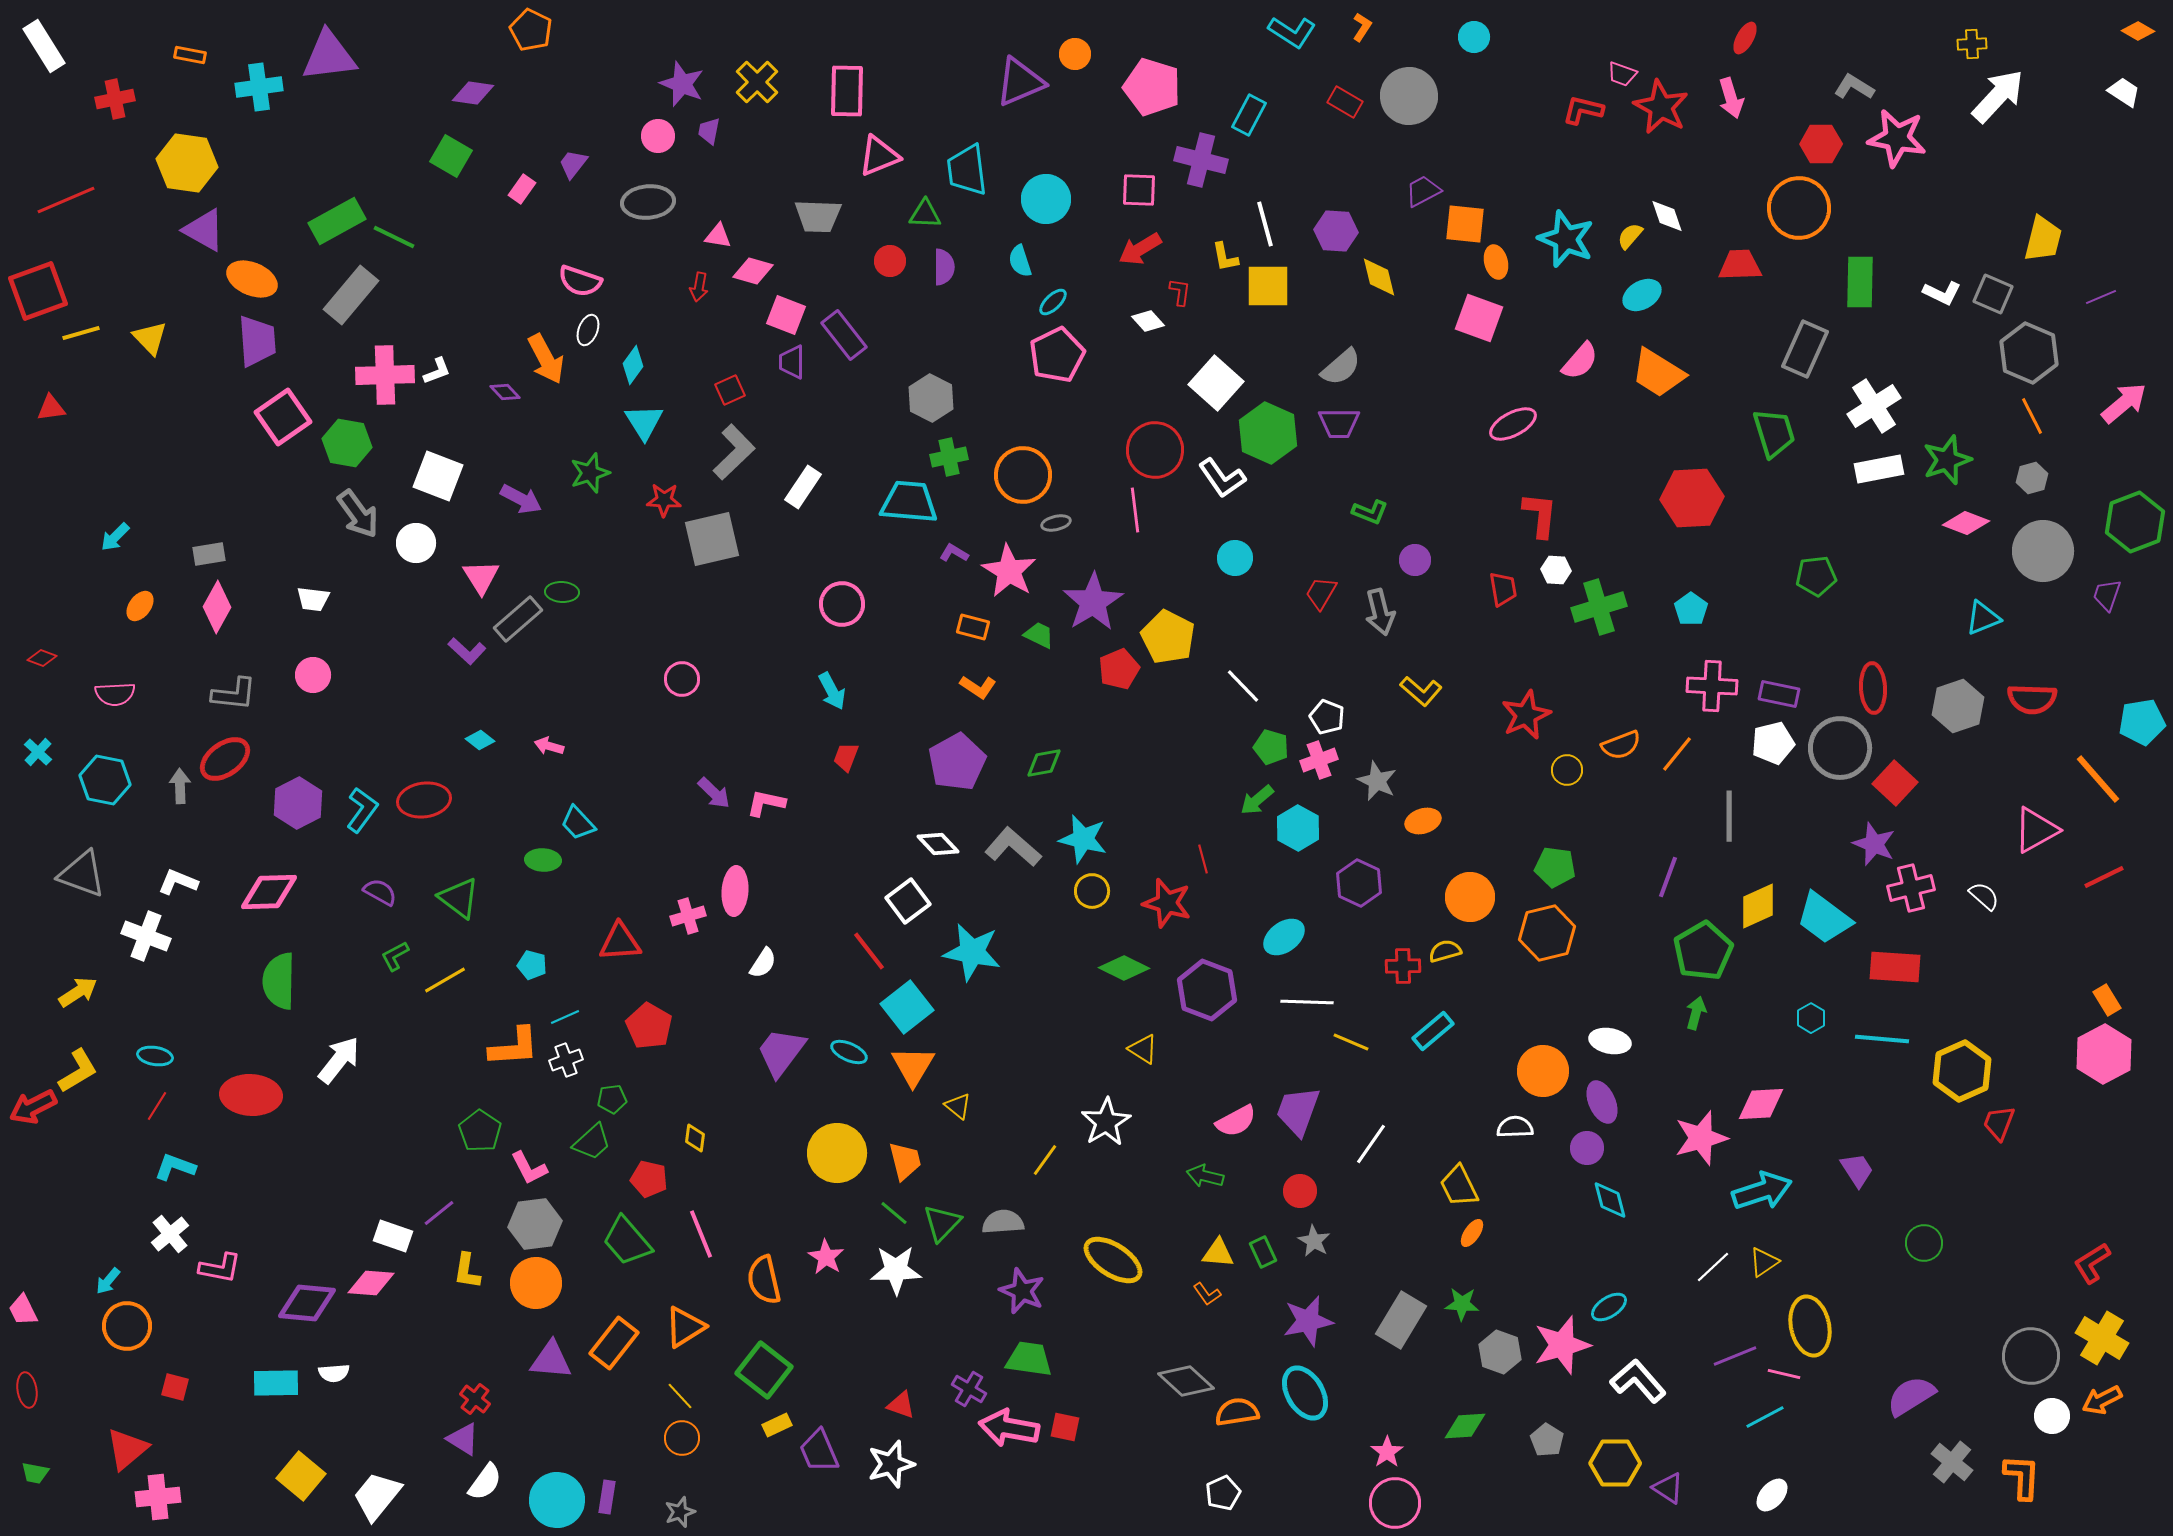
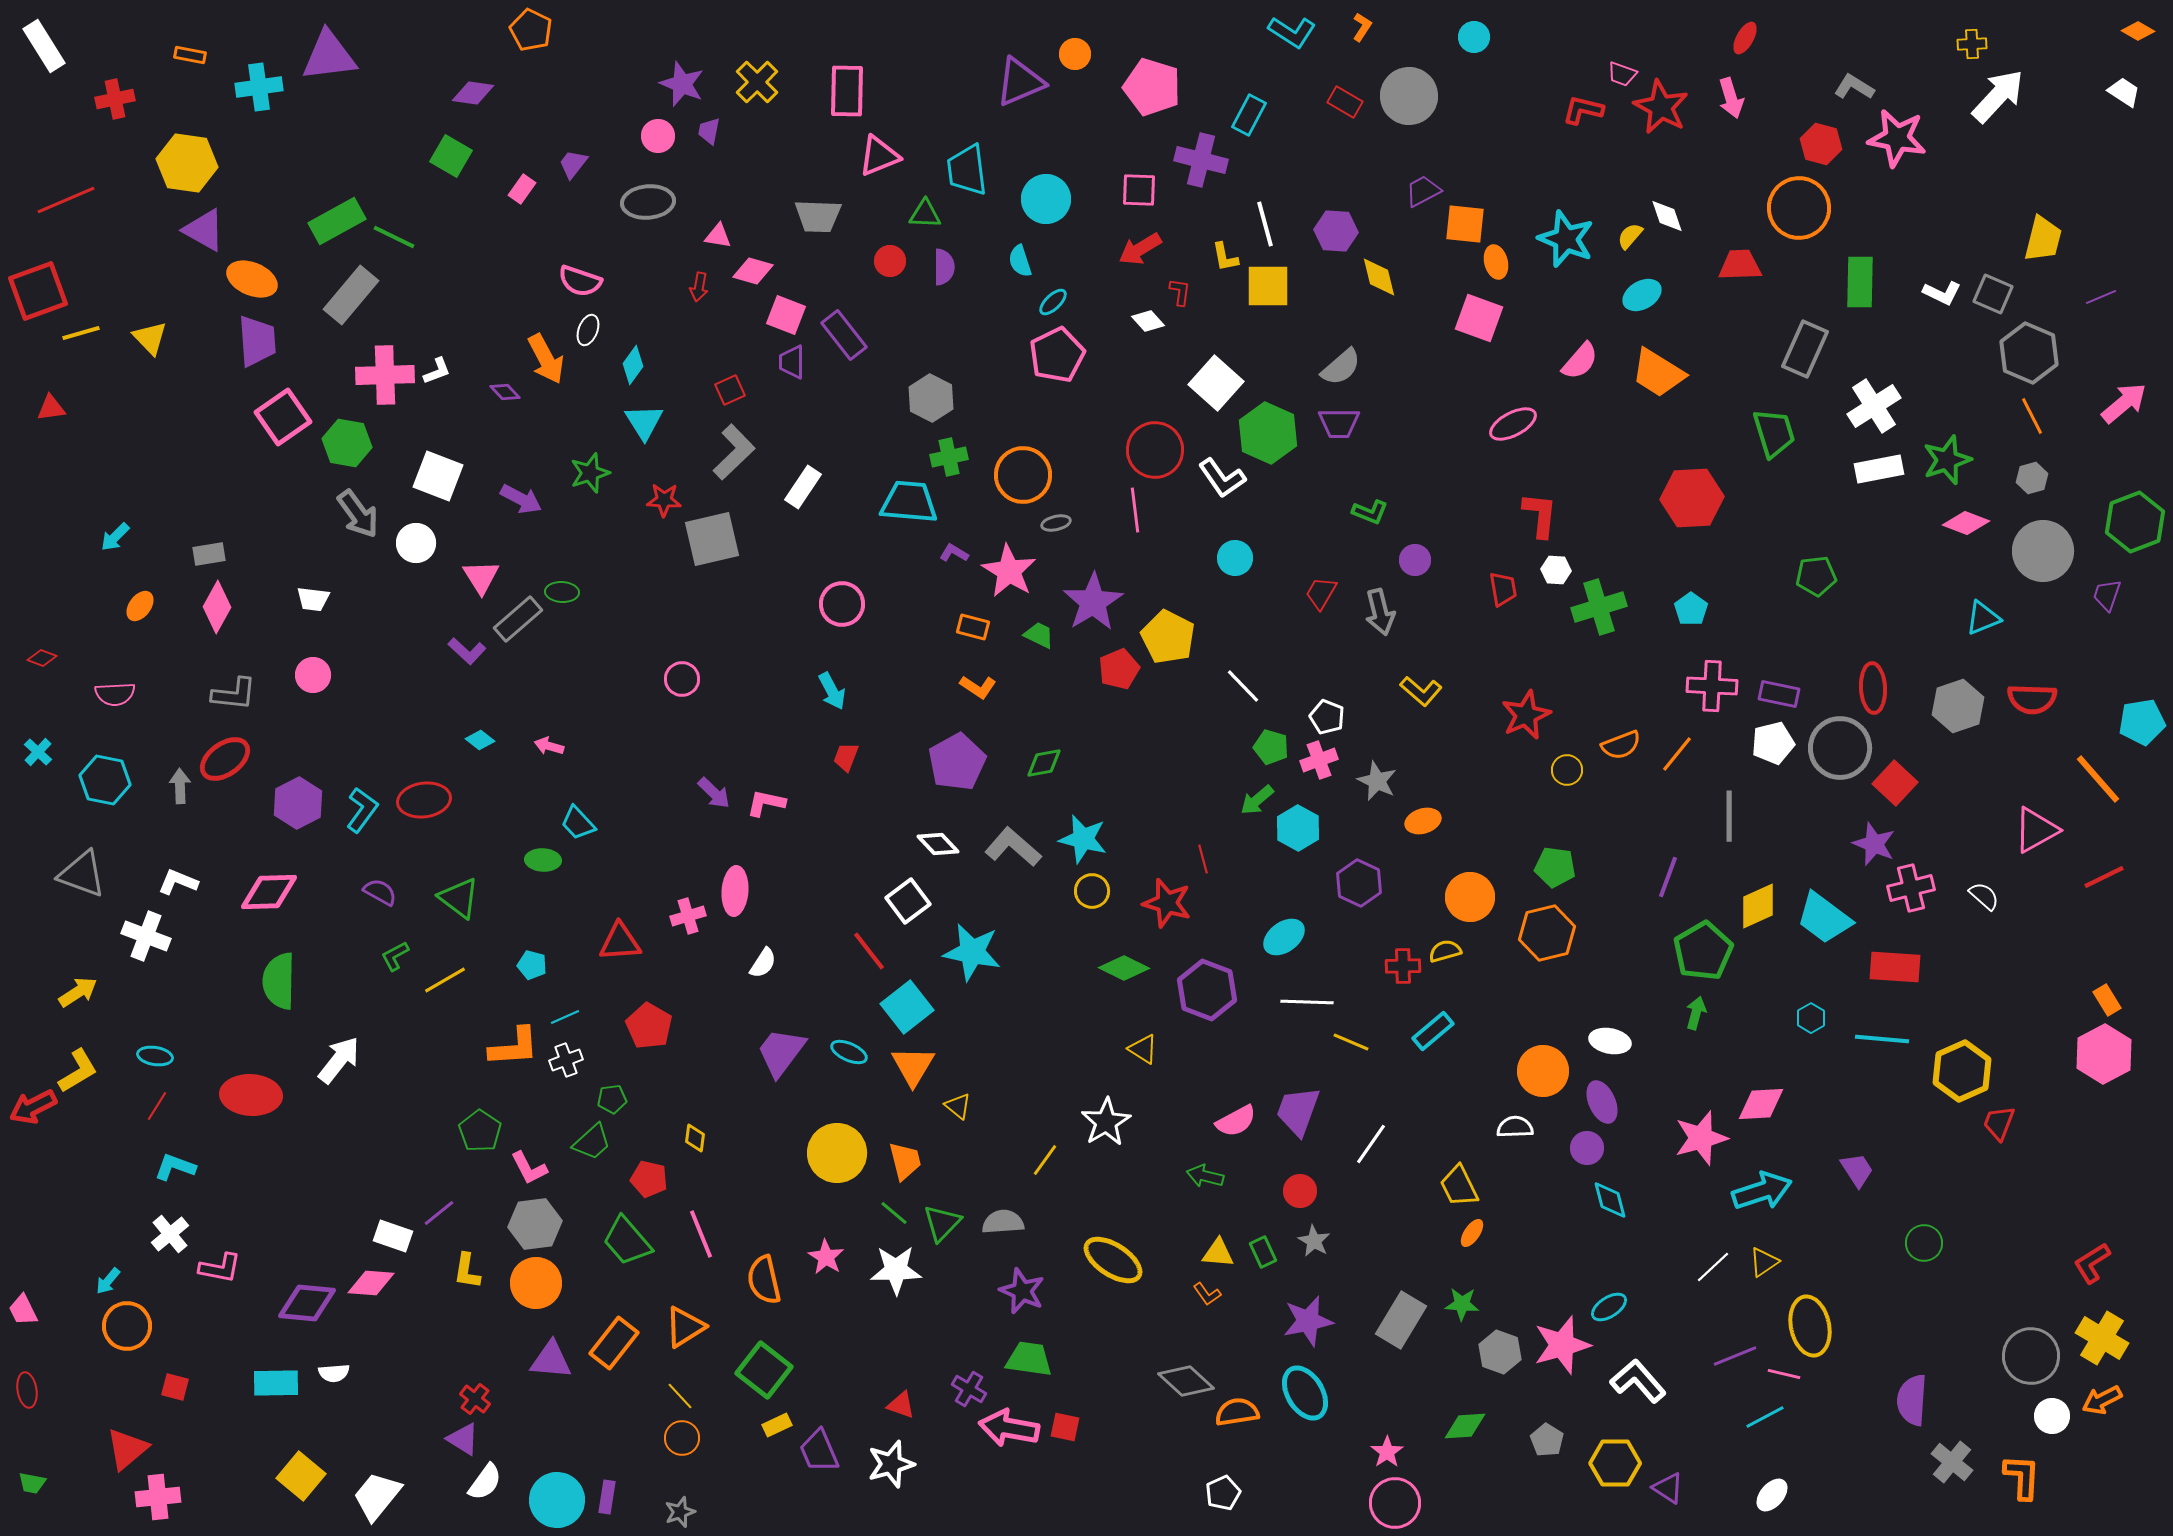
red hexagon at (1821, 144): rotated 15 degrees clockwise
purple semicircle at (1911, 1396): moved 1 px right, 4 px down; rotated 54 degrees counterclockwise
green trapezoid at (35, 1473): moved 3 px left, 10 px down
